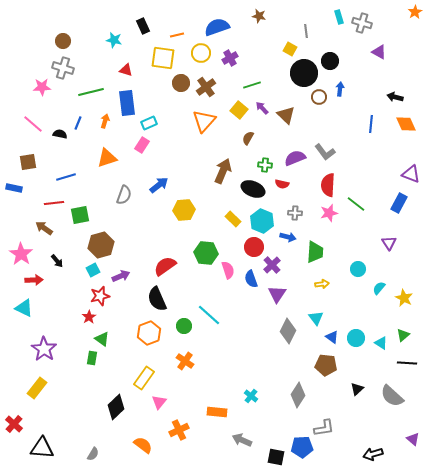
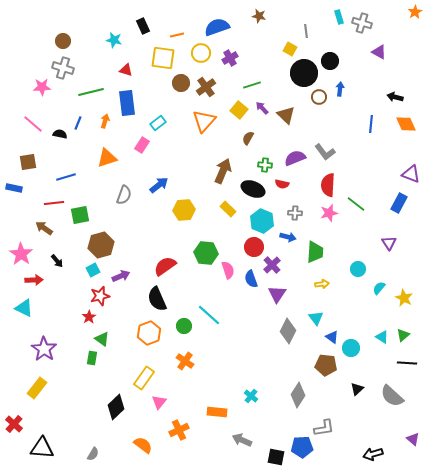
cyan rectangle at (149, 123): moved 9 px right; rotated 14 degrees counterclockwise
yellow rectangle at (233, 219): moved 5 px left, 10 px up
cyan circle at (356, 338): moved 5 px left, 10 px down
cyan triangle at (381, 343): moved 1 px right, 6 px up
